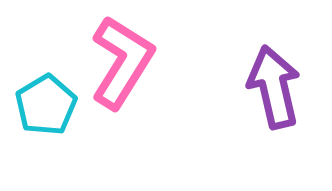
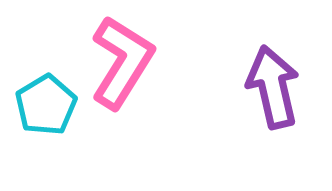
purple arrow: moved 1 px left
